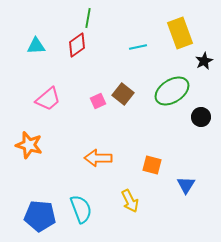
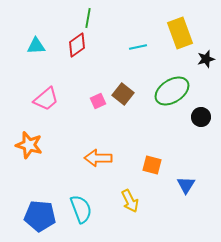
black star: moved 2 px right, 2 px up; rotated 12 degrees clockwise
pink trapezoid: moved 2 px left
